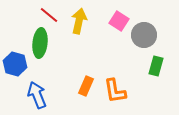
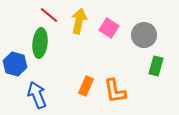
pink square: moved 10 px left, 7 px down
